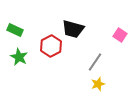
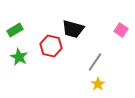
green rectangle: rotated 56 degrees counterclockwise
pink square: moved 1 px right, 5 px up
red hexagon: rotated 20 degrees counterclockwise
yellow star: rotated 16 degrees counterclockwise
